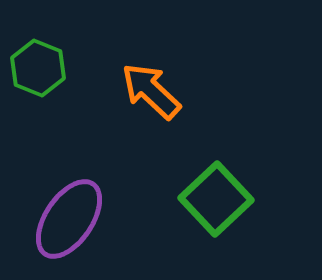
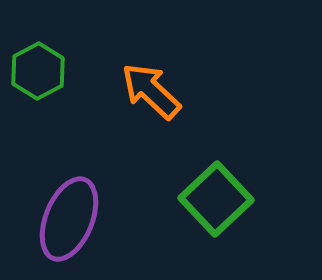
green hexagon: moved 3 px down; rotated 10 degrees clockwise
purple ellipse: rotated 12 degrees counterclockwise
